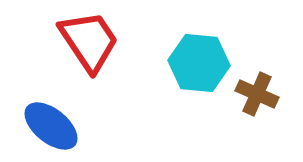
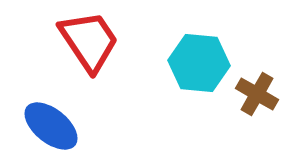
brown cross: rotated 6 degrees clockwise
